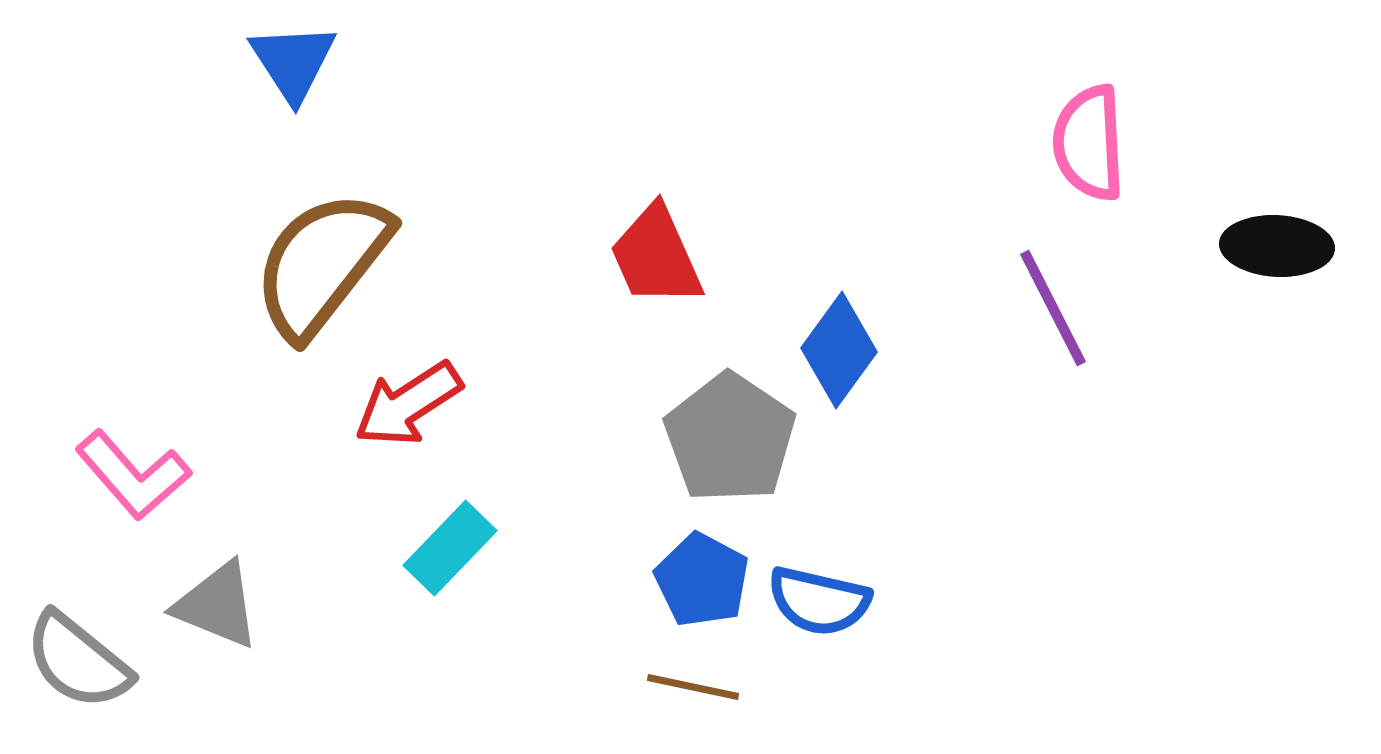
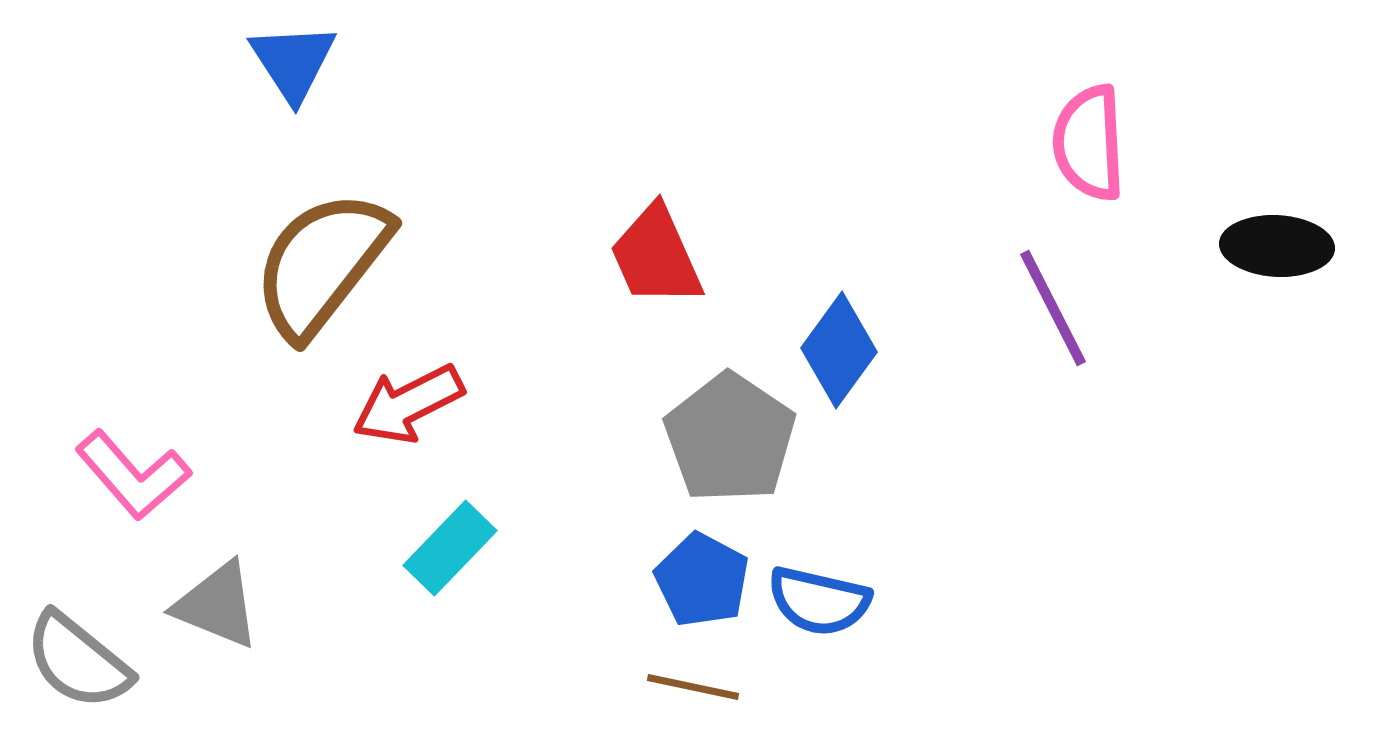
red arrow: rotated 6 degrees clockwise
